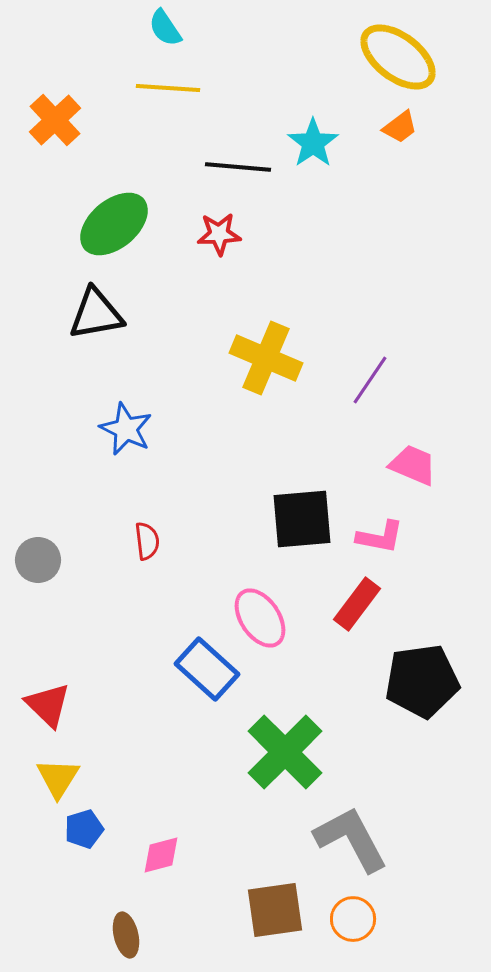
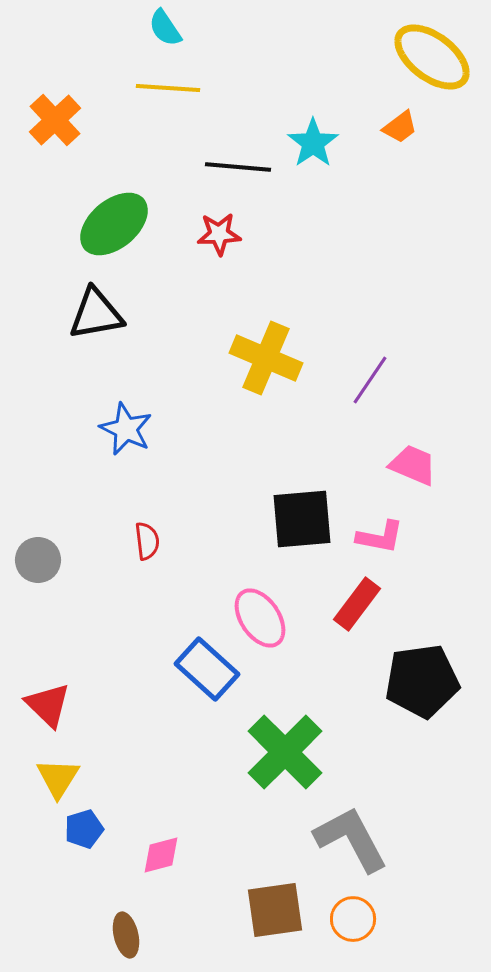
yellow ellipse: moved 34 px right
